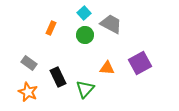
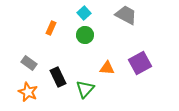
gray trapezoid: moved 15 px right, 9 px up
